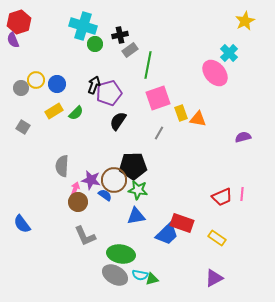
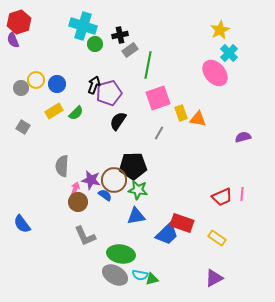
yellow star at (245, 21): moved 25 px left, 9 px down
